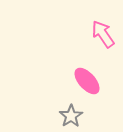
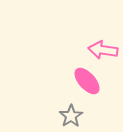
pink arrow: moved 16 px down; rotated 48 degrees counterclockwise
